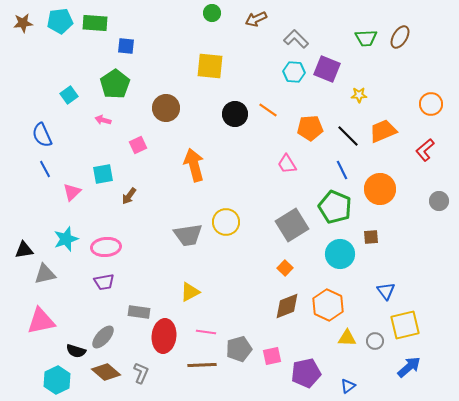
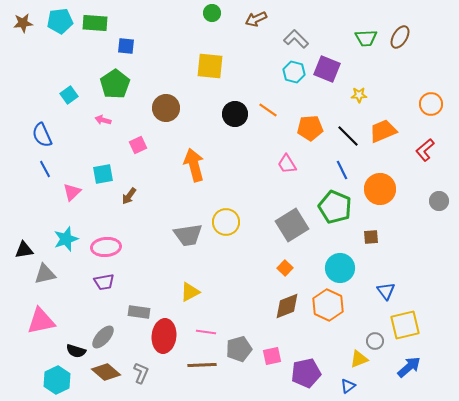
cyan hexagon at (294, 72): rotated 10 degrees clockwise
cyan circle at (340, 254): moved 14 px down
yellow triangle at (347, 338): moved 12 px right, 21 px down; rotated 24 degrees counterclockwise
